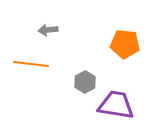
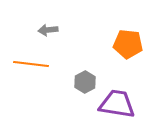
orange pentagon: moved 3 px right
purple trapezoid: moved 1 px right, 1 px up
